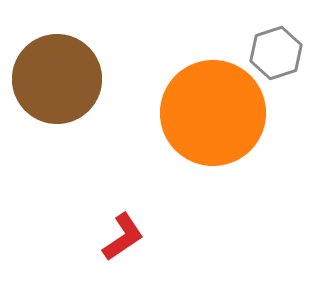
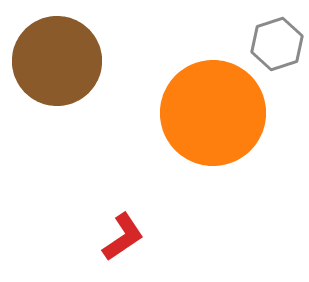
gray hexagon: moved 1 px right, 9 px up
brown circle: moved 18 px up
